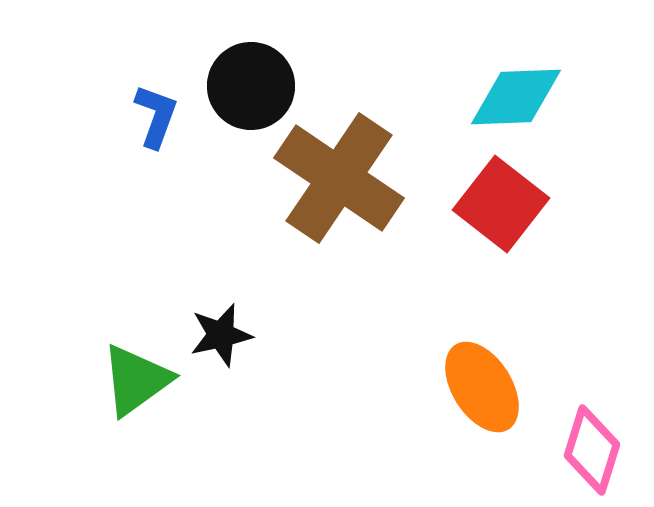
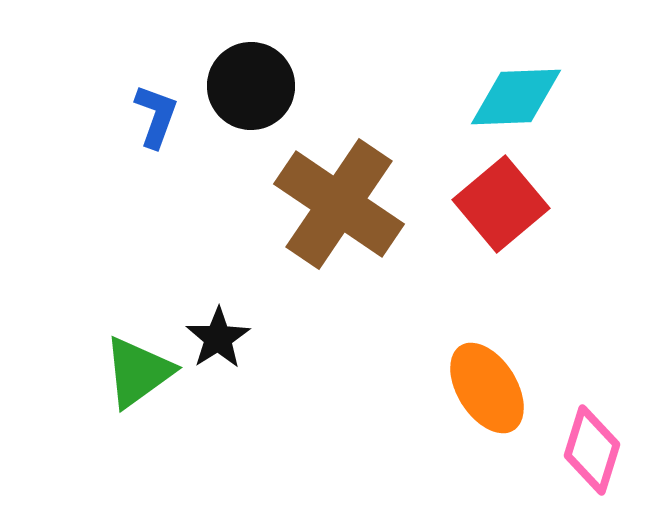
brown cross: moved 26 px down
red square: rotated 12 degrees clockwise
black star: moved 3 px left, 3 px down; rotated 20 degrees counterclockwise
green triangle: moved 2 px right, 8 px up
orange ellipse: moved 5 px right, 1 px down
